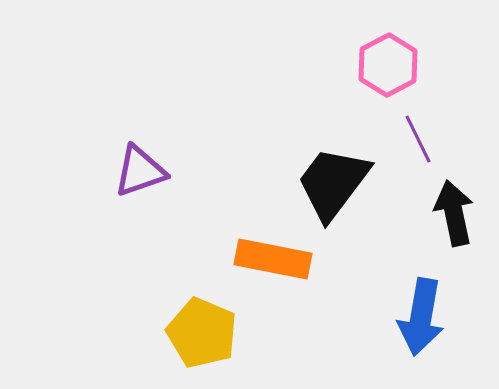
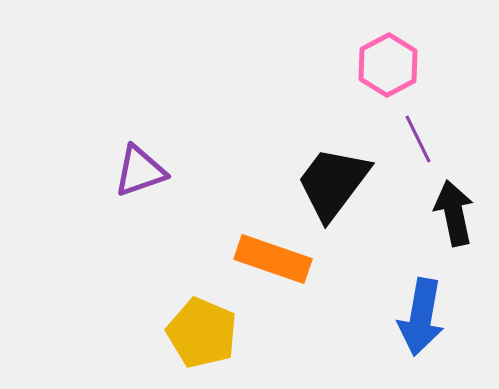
orange rectangle: rotated 8 degrees clockwise
